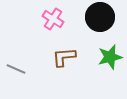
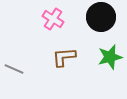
black circle: moved 1 px right
gray line: moved 2 px left
